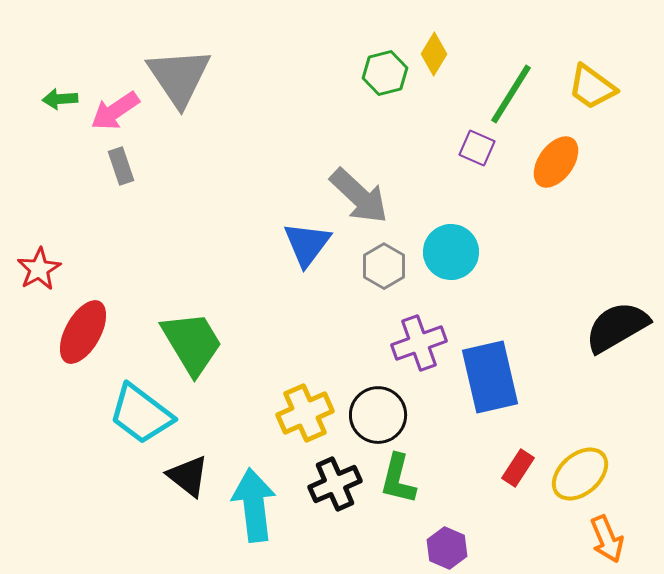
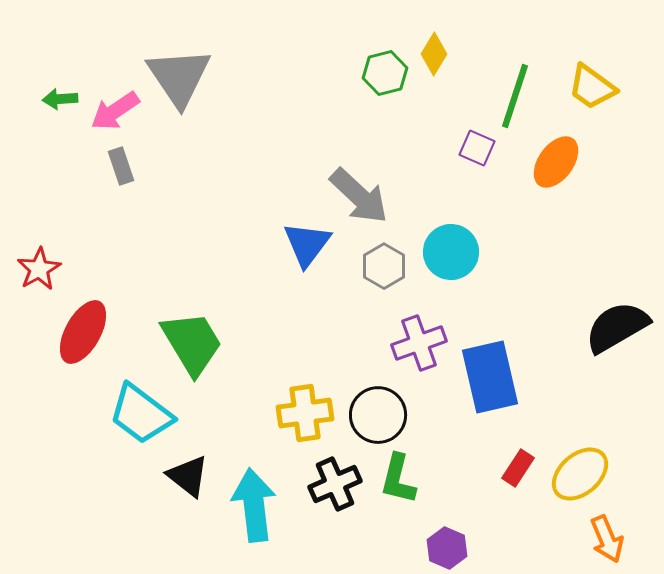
green line: moved 4 px right, 2 px down; rotated 14 degrees counterclockwise
yellow cross: rotated 16 degrees clockwise
